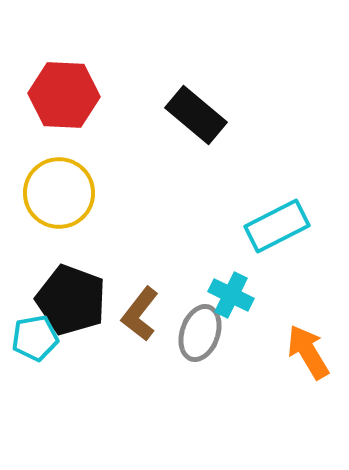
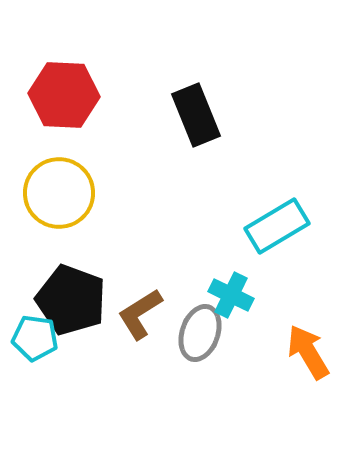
black rectangle: rotated 28 degrees clockwise
cyan rectangle: rotated 4 degrees counterclockwise
brown L-shape: rotated 20 degrees clockwise
cyan pentagon: rotated 18 degrees clockwise
